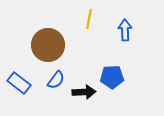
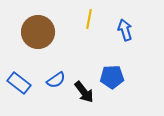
blue arrow: rotated 15 degrees counterclockwise
brown circle: moved 10 px left, 13 px up
blue semicircle: rotated 18 degrees clockwise
black arrow: rotated 55 degrees clockwise
